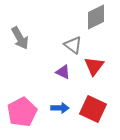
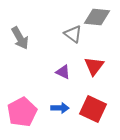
gray diamond: moved 1 px right; rotated 32 degrees clockwise
gray triangle: moved 11 px up
